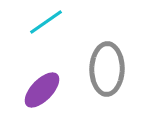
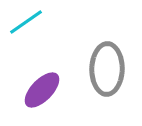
cyan line: moved 20 px left
